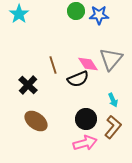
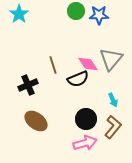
black cross: rotated 24 degrees clockwise
